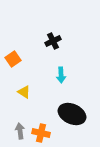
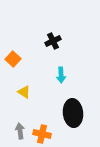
orange square: rotated 14 degrees counterclockwise
black ellipse: moved 1 px right, 1 px up; rotated 60 degrees clockwise
orange cross: moved 1 px right, 1 px down
